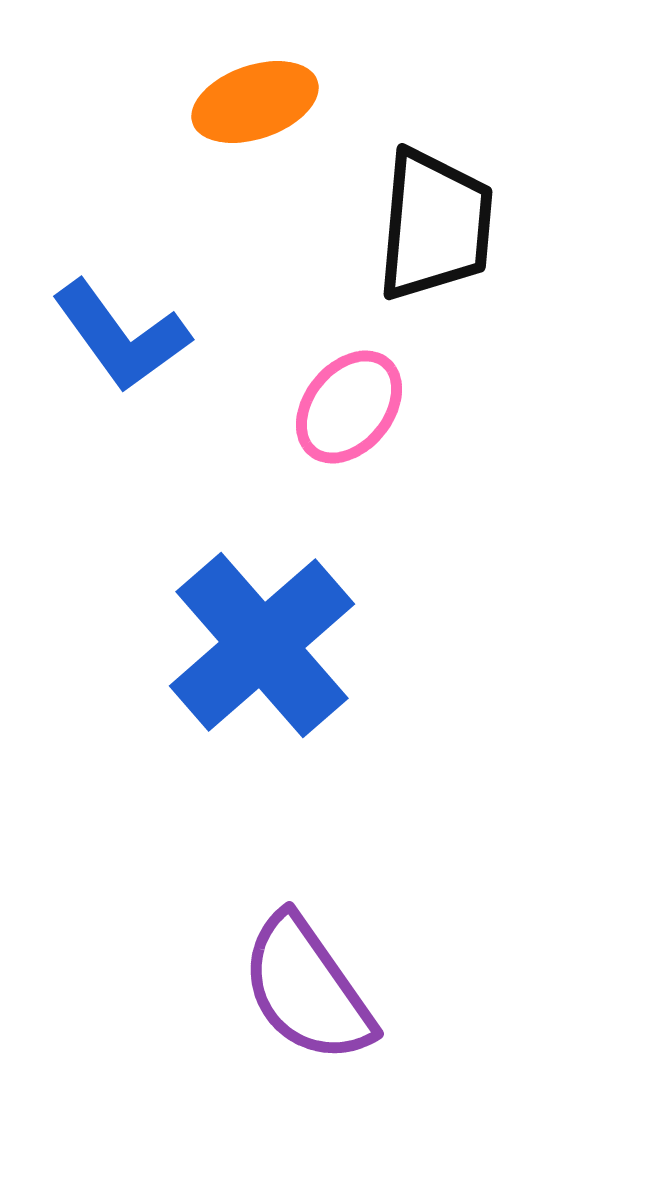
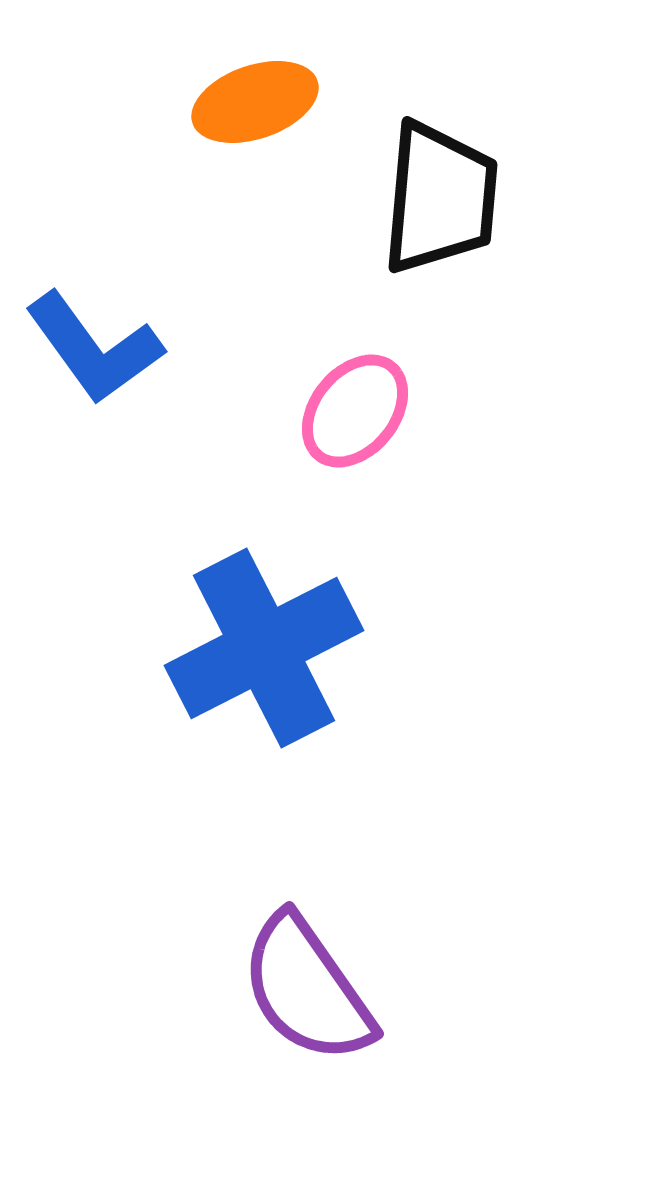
black trapezoid: moved 5 px right, 27 px up
blue L-shape: moved 27 px left, 12 px down
pink ellipse: moved 6 px right, 4 px down
blue cross: moved 2 px right, 3 px down; rotated 14 degrees clockwise
